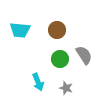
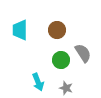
cyan trapezoid: rotated 85 degrees clockwise
gray semicircle: moved 1 px left, 2 px up
green circle: moved 1 px right, 1 px down
